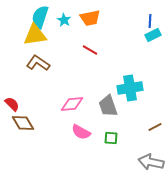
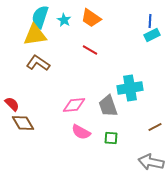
orange trapezoid: moved 1 px right; rotated 45 degrees clockwise
cyan rectangle: moved 1 px left
pink diamond: moved 2 px right, 1 px down
